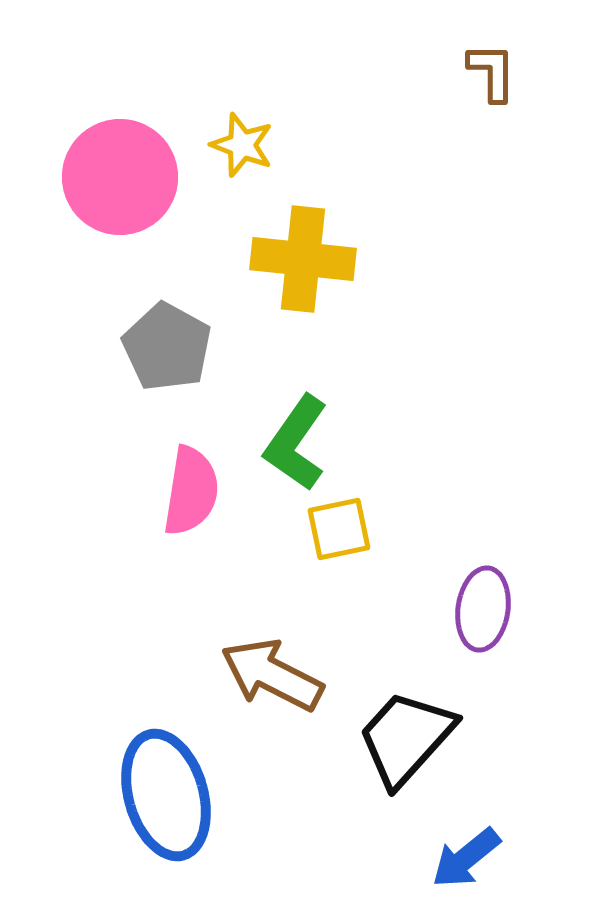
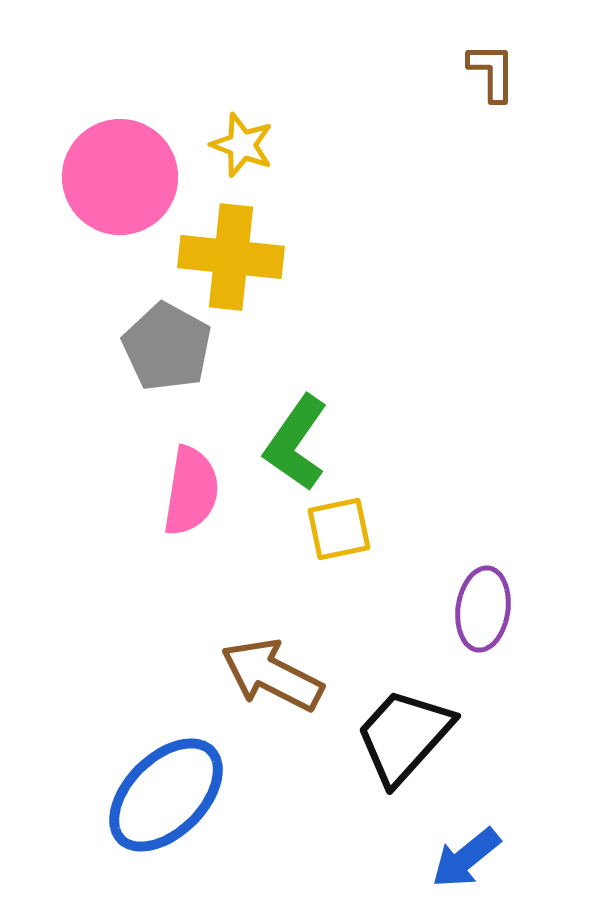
yellow cross: moved 72 px left, 2 px up
black trapezoid: moved 2 px left, 2 px up
blue ellipse: rotated 61 degrees clockwise
